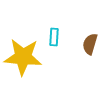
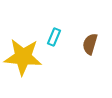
cyan rectangle: rotated 18 degrees clockwise
